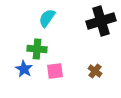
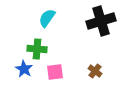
pink square: moved 1 px down
